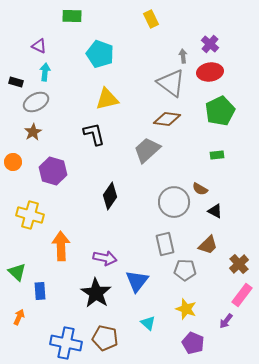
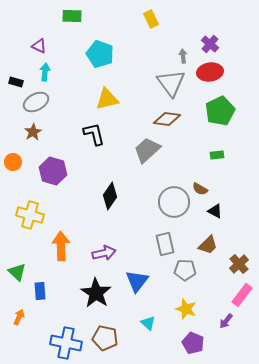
gray triangle at (171, 83): rotated 16 degrees clockwise
purple arrow at (105, 258): moved 1 px left, 5 px up; rotated 25 degrees counterclockwise
